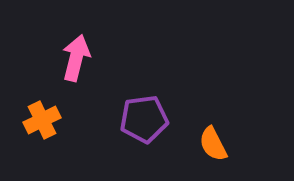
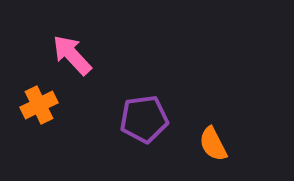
pink arrow: moved 4 px left, 3 px up; rotated 57 degrees counterclockwise
orange cross: moved 3 px left, 15 px up
